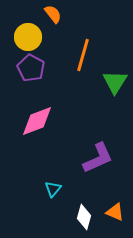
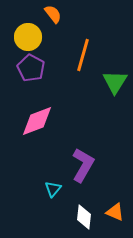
purple L-shape: moved 15 px left, 7 px down; rotated 36 degrees counterclockwise
white diamond: rotated 10 degrees counterclockwise
